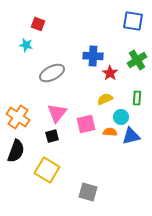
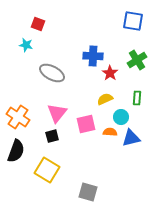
gray ellipse: rotated 55 degrees clockwise
blue triangle: moved 2 px down
